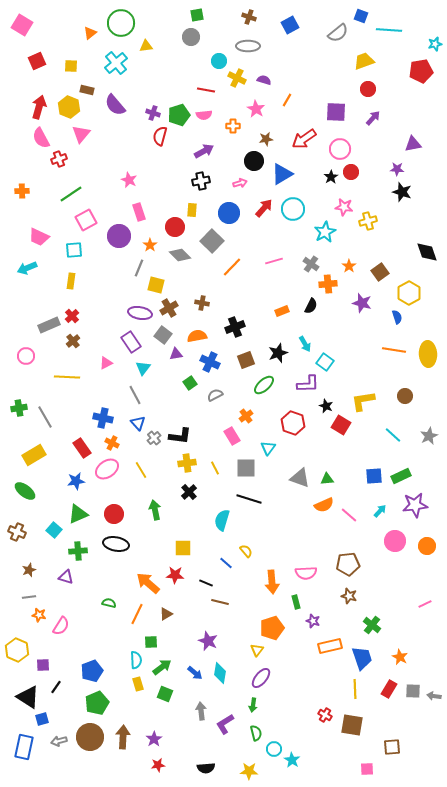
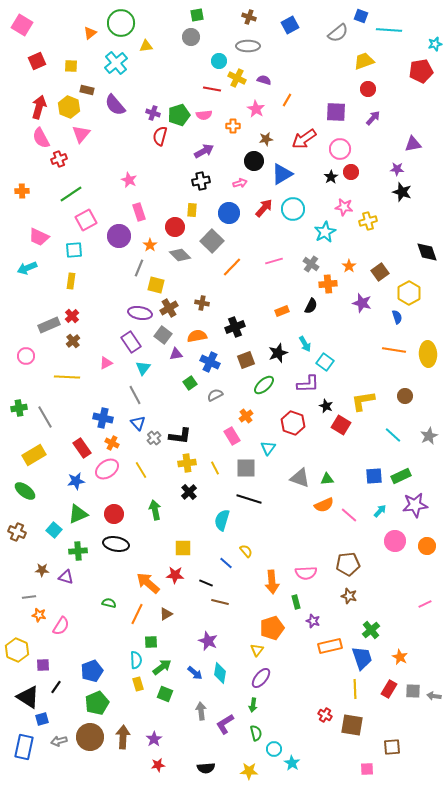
red line at (206, 90): moved 6 px right, 1 px up
brown star at (29, 570): moved 13 px right; rotated 24 degrees clockwise
green cross at (372, 625): moved 1 px left, 5 px down; rotated 12 degrees clockwise
cyan star at (292, 760): moved 3 px down
